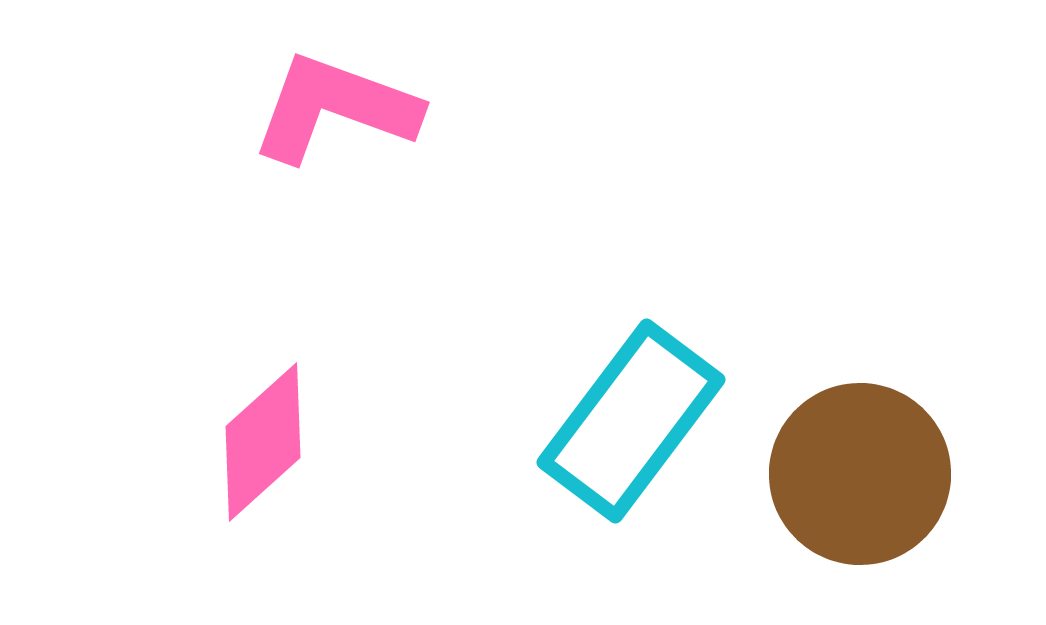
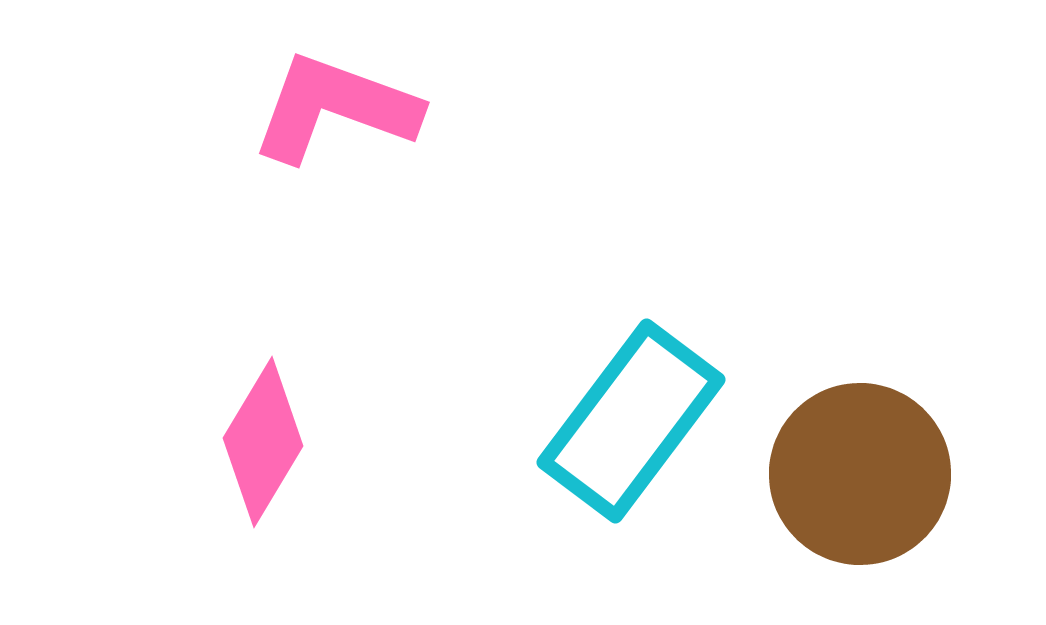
pink diamond: rotated 17 degrees counterclockwise
